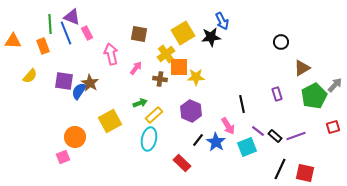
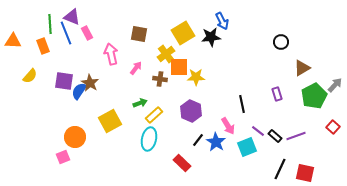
red square at (333, 127): rotated 32 degrees counterclockwise
